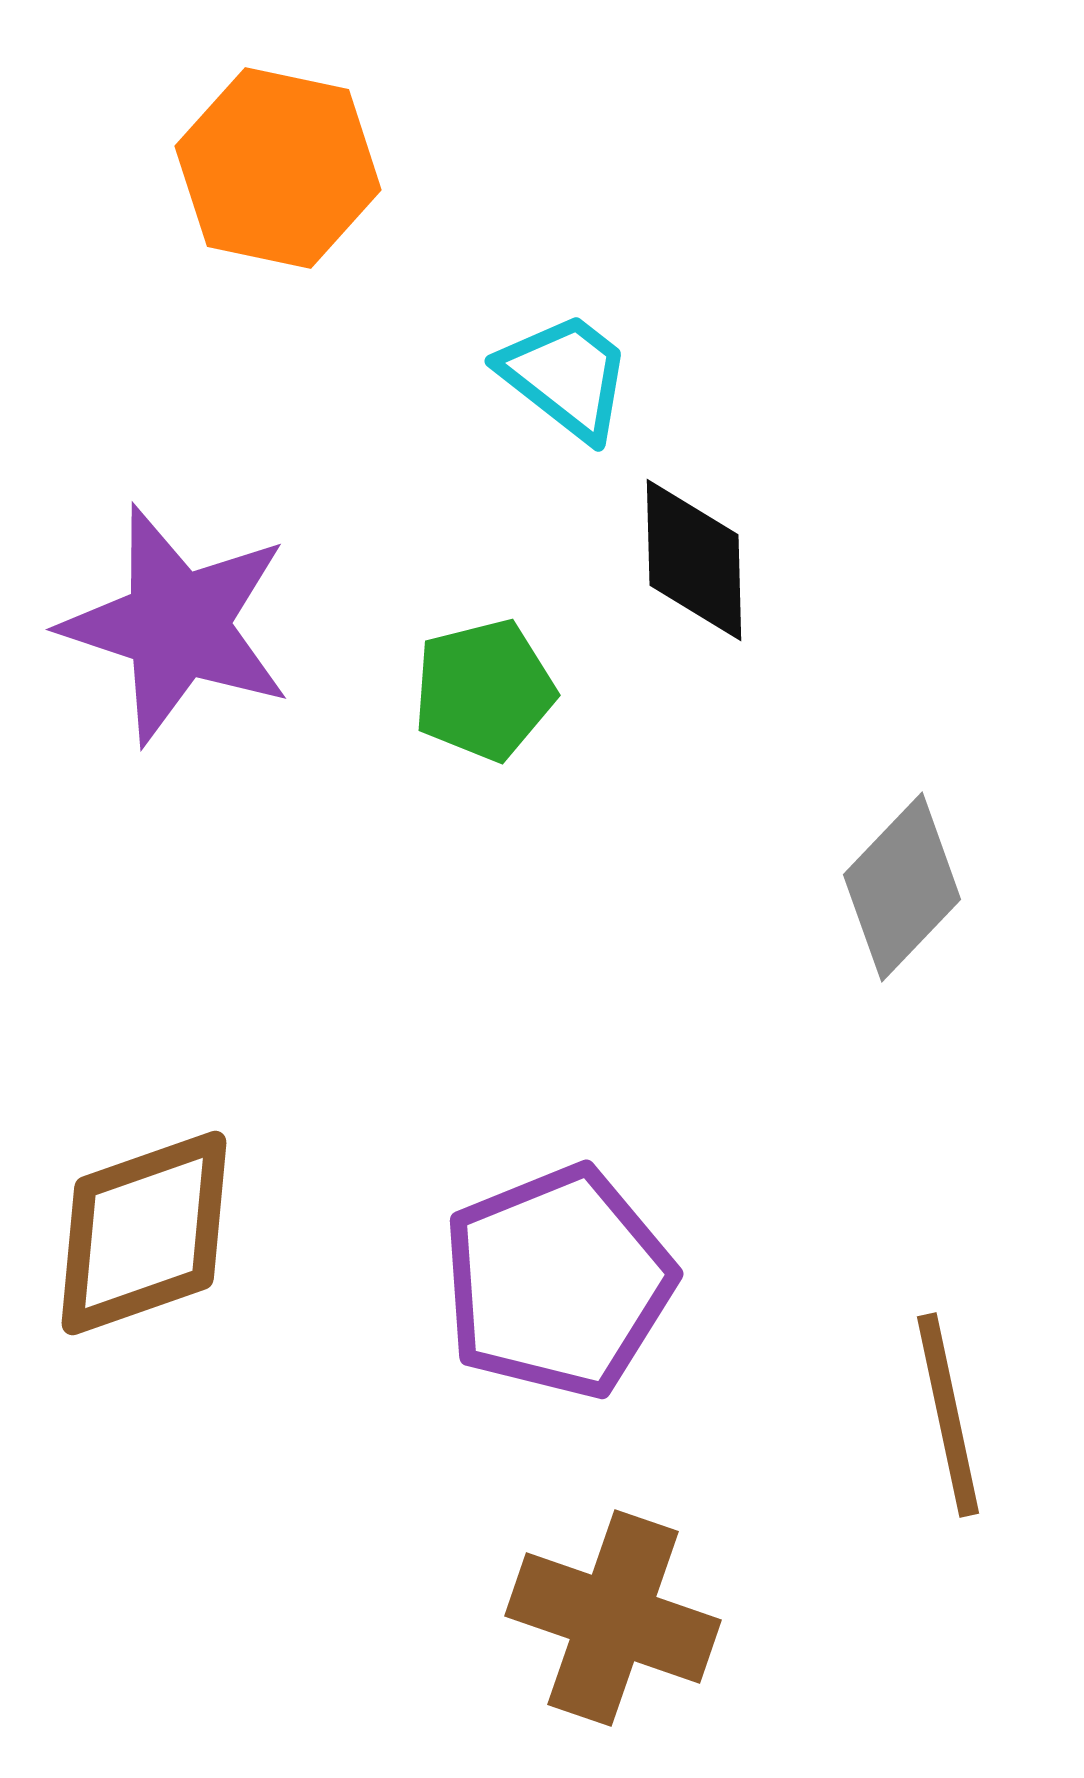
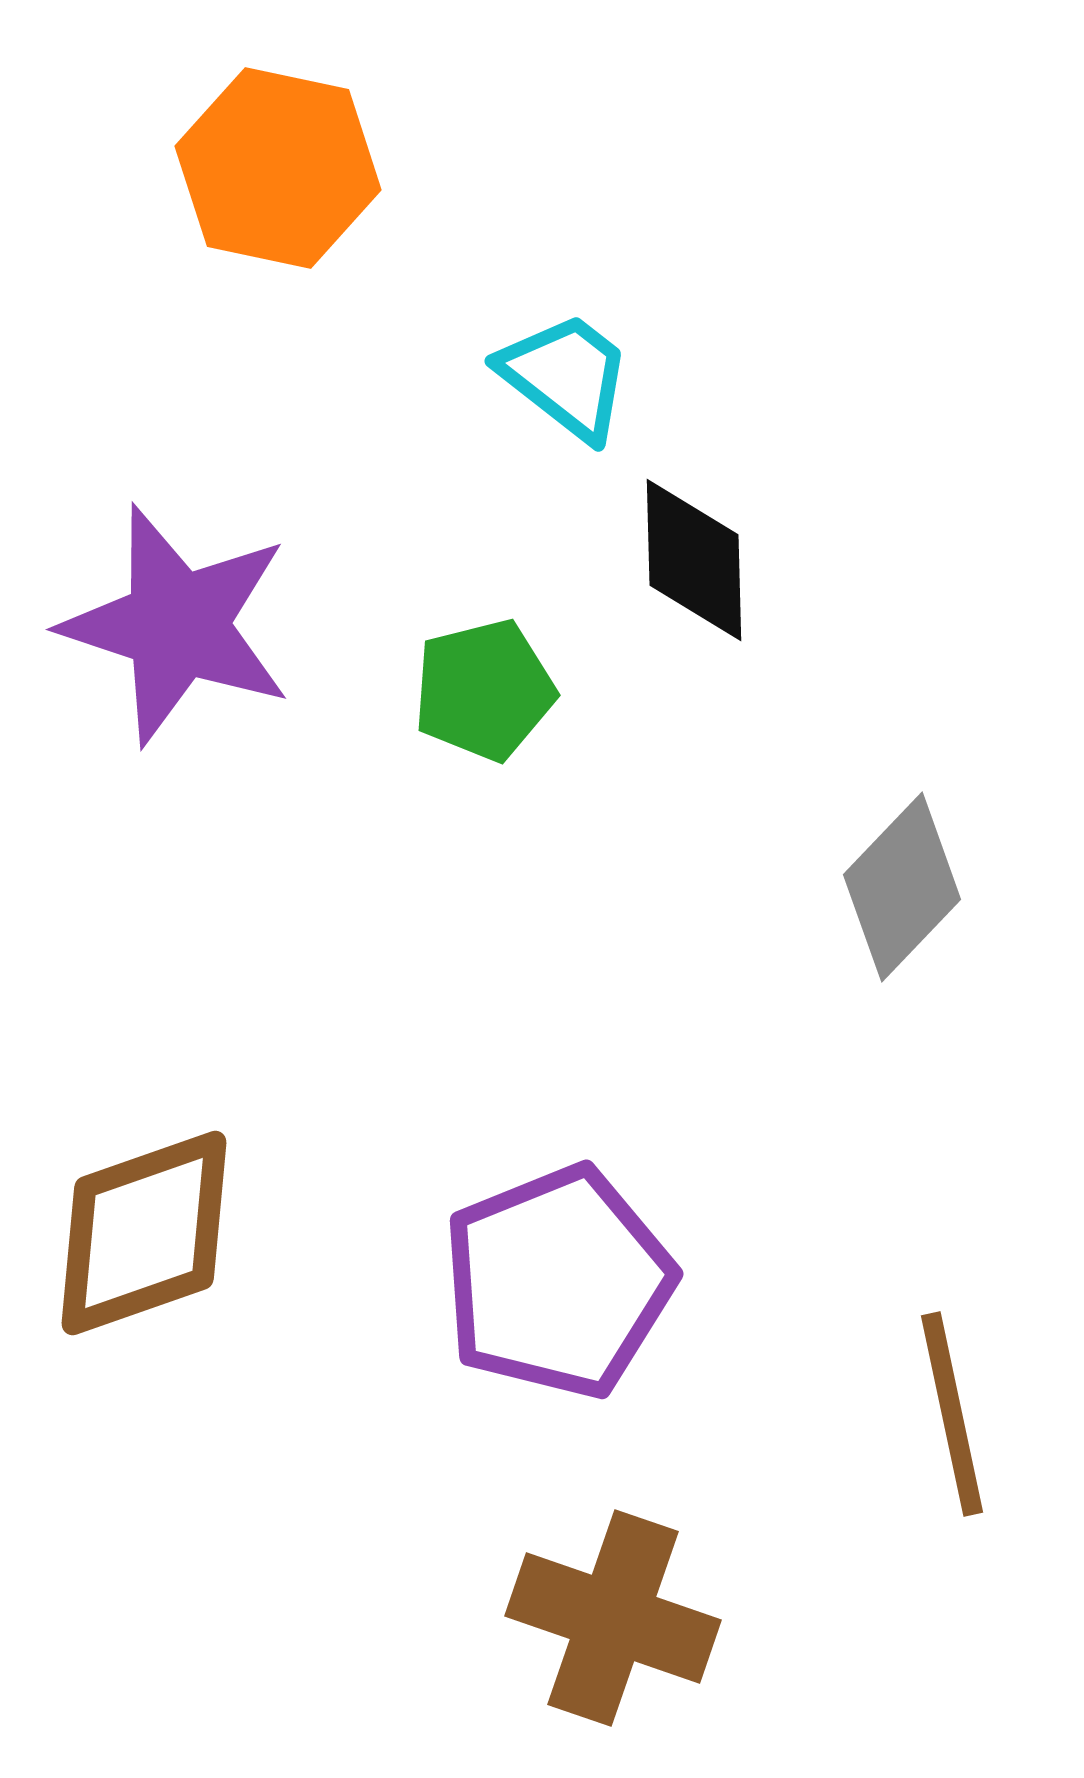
brown line: moved 4 px right, 1 px up
